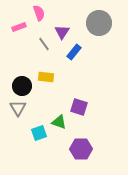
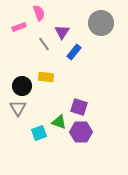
gray circle: moved 2 px right
purple hexagon: moved 17 px up
